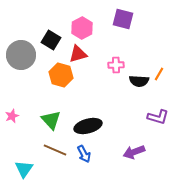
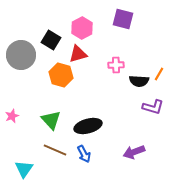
purple L-shape: moved 5 px left, 10 px up
